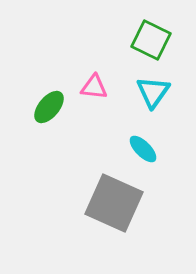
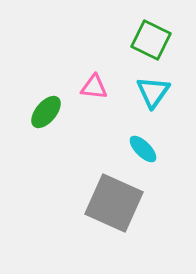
green ellipse: moved 3 px left, 5 px down
